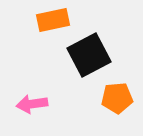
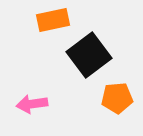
black square: rotated 9 degrees counterclockwise
